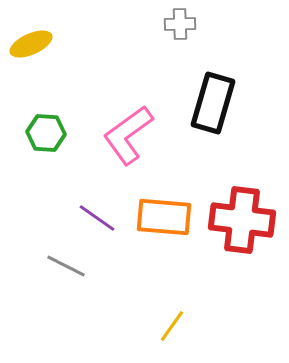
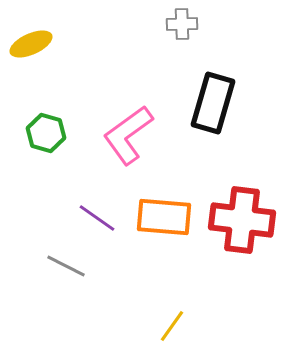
gray cross: moved 2 px right
green hexagon: rotated 12 degrees clockwise
